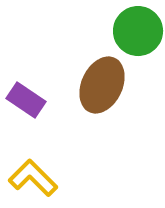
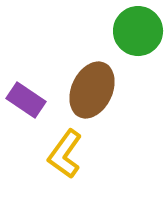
brown ellipse: moved 10 px left, 5 px down
yellow L-shape: moved 32 px right, 24 px up; rotated 99 degrees counterclockwise
